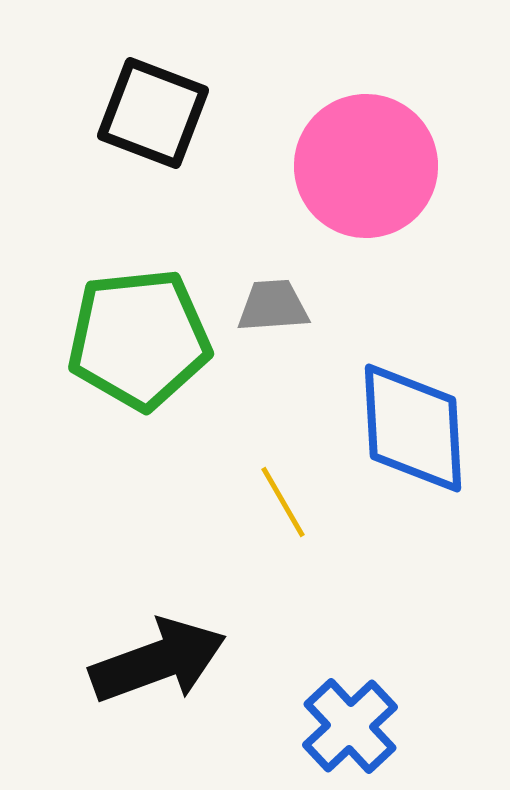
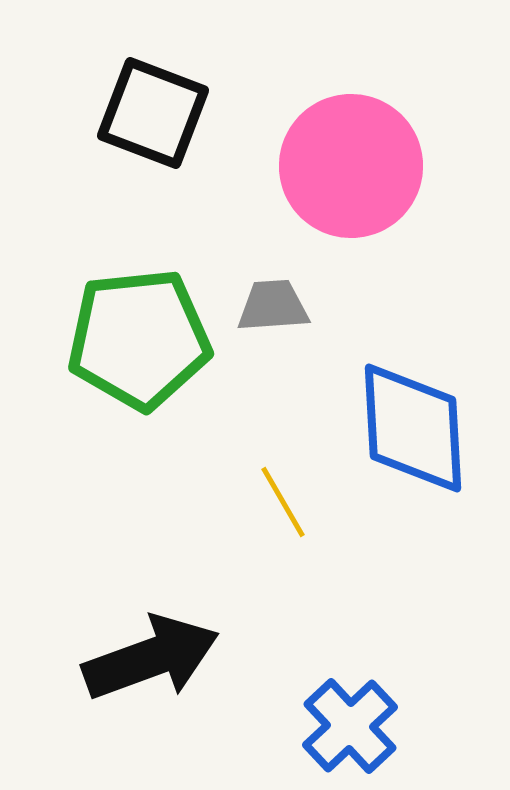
pink circle: moved 15 px left
black arrow: moved 7 px left, 3 px up
